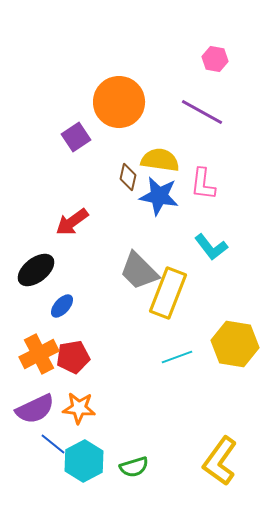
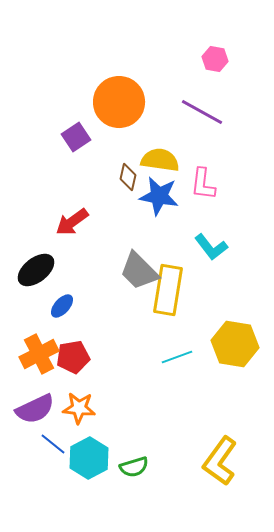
yellow rectangle: moved 3 px up; rotated 12 degrees counterclockwise
cyan hexagon: moved 5 px right, 3 px up
